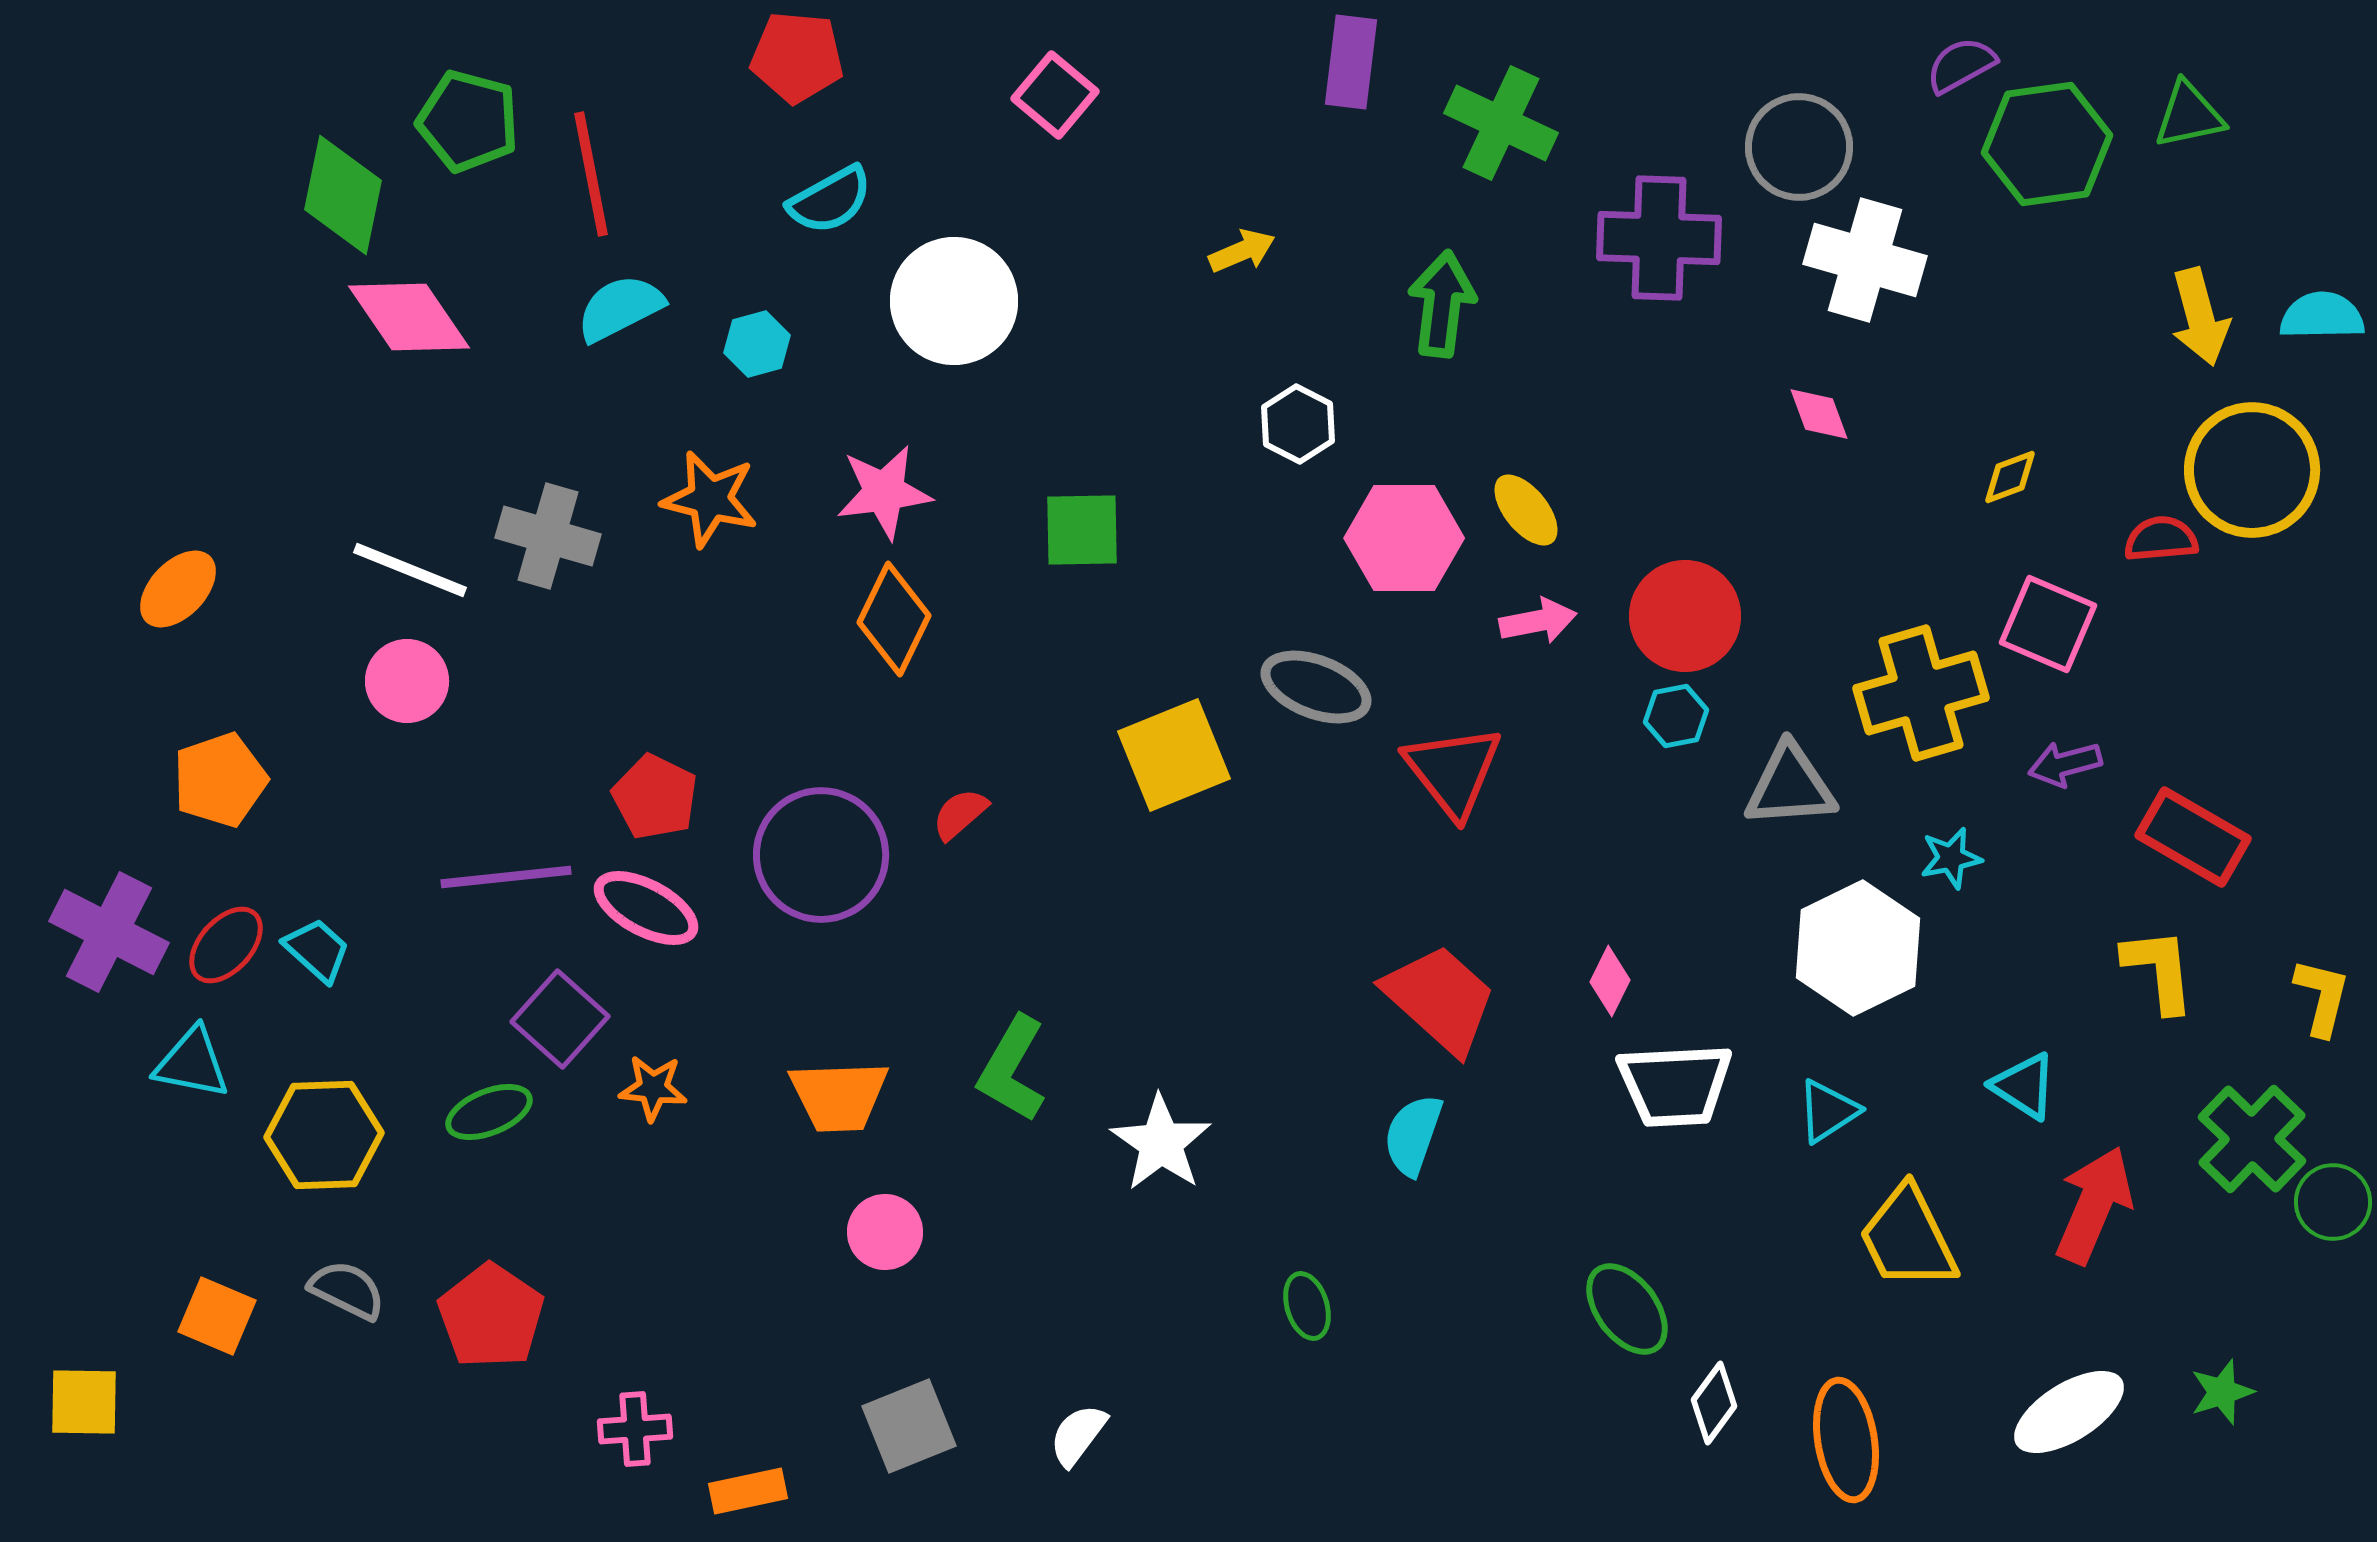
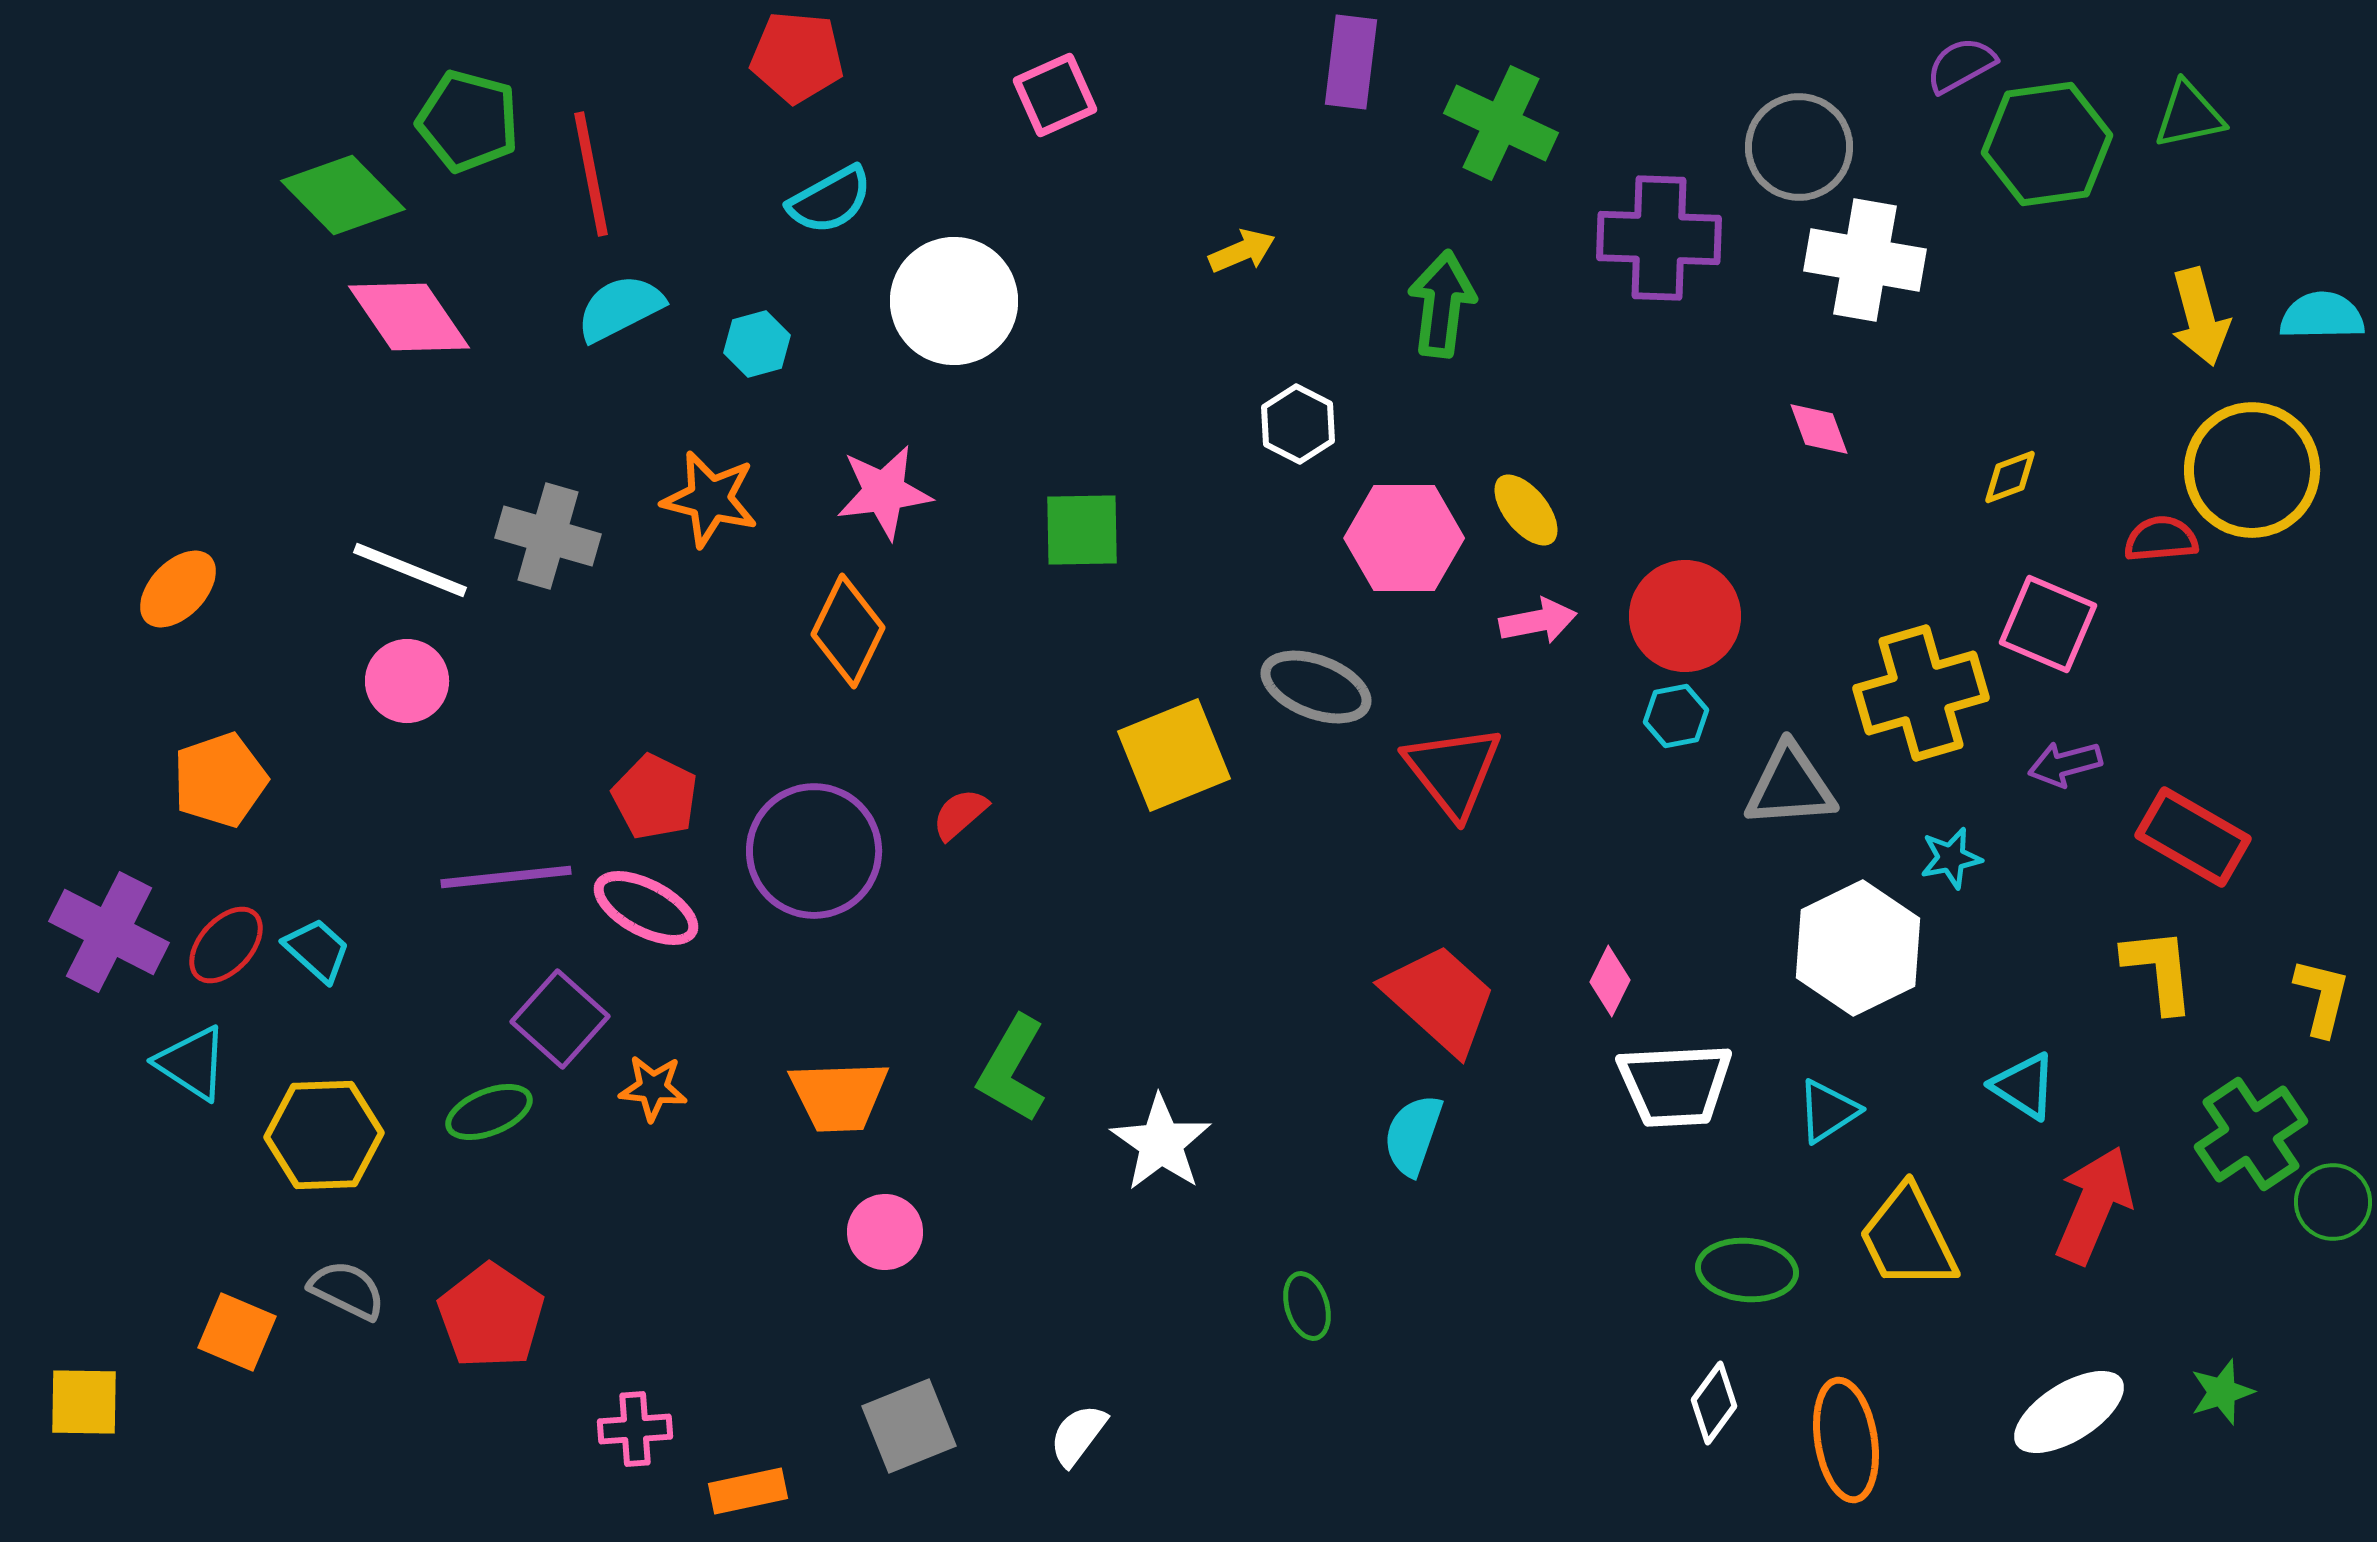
pink square at (1055, 95): rotated 26 degrees clockwise
green diamond at (343, 195): rotated 56 degrees counterclockwise
white cross at (1865, 260): rotated 6 degrees counterclockwise
pink diamond at (1819, 414): moved 15 px down
orange diamond at (894, 619): moved 46 px left, 12 px down
purple circle at (821, 855): moved 7 px left, 4 px up
cyan triangle at (192, 1063): rotated 22 degrees clockwise
green cross at (2252, 1139): moved 1 px left, 5 px up; rotated 12 degrees clockwise
green ellipse at (1627, 1309): moved 120 px right, 39 px up; rotated 48 degrees counterclockwise
orange square at (217, 1316): moved 20 px right, 16 px down
